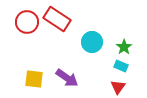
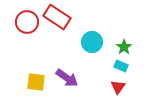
red rectangle: moved 2 px up
yellow square: moved 2 px right, 3 px down
